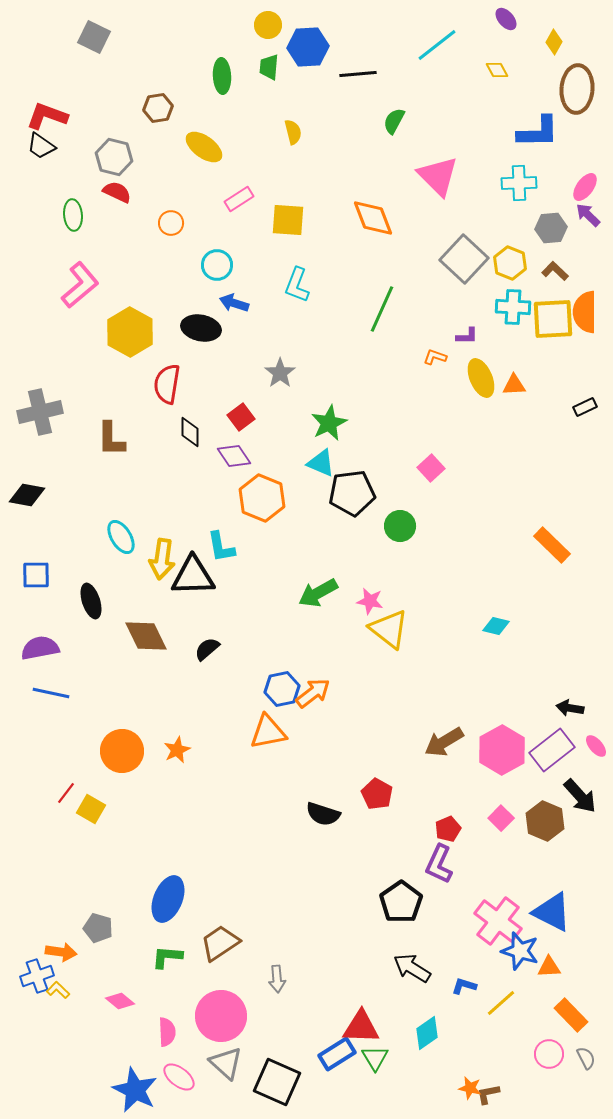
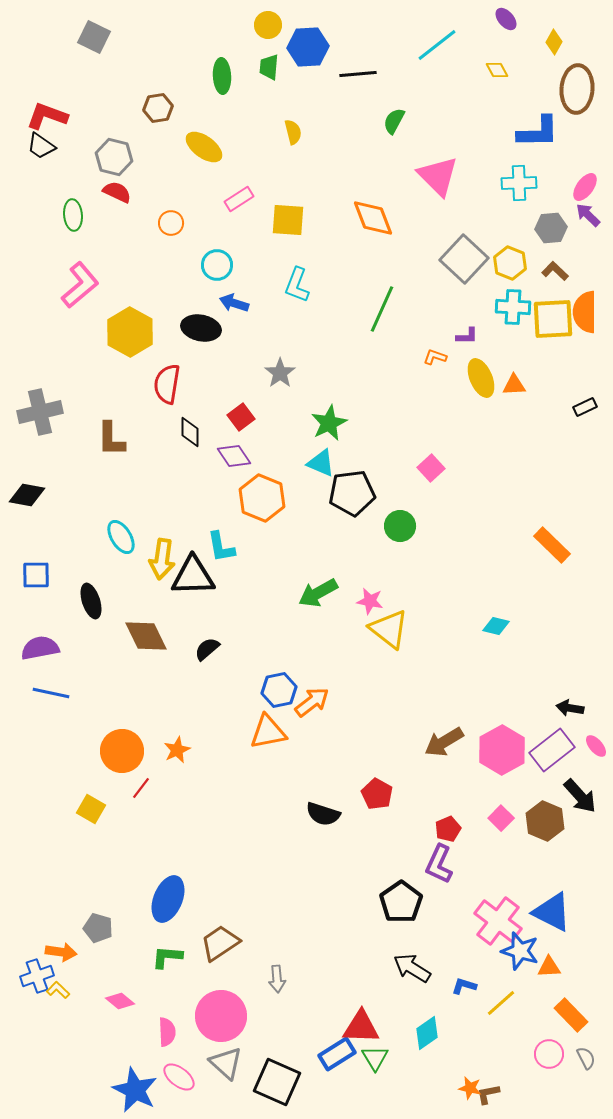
blue hexagon at (282, 689): moved 3 px left, 1 px down
orange arrow at (313, 693): moved 1 px left, 9 px down
red line at (66, 793): moved 75 px right, 5 px up
